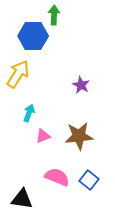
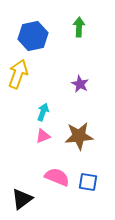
green arrow: moved 25 px right, 12 px down
blue hexagon: rotated 12 degrees counterclockwise
yellow arrow: rotated 12 degrees counterclockwise
purple star: moved 1 px left, 1 px up
cyan arrow: moved 14 px right, 1 px up
blue square: moved 1 px left, 2 px down; rotated 30 degrees counterclockwise
black triangle: rotated 45 degrees counterclockwise
